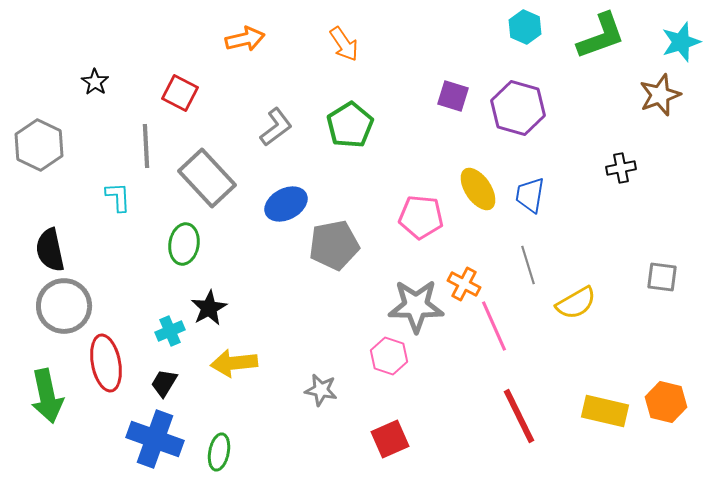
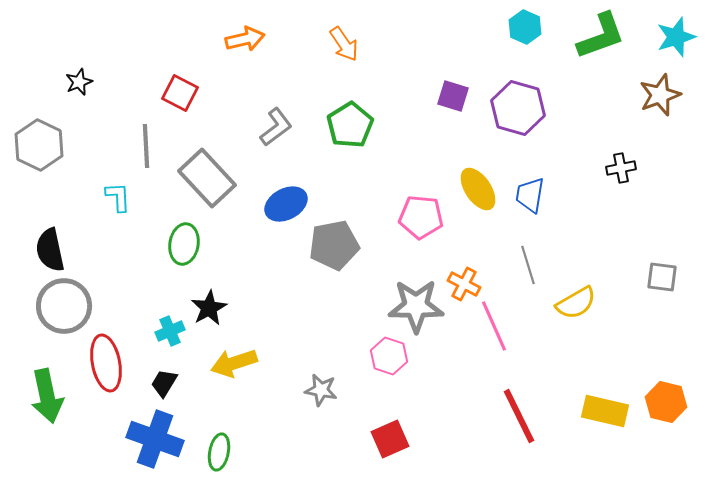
cyan star at (681, 42): moved 5 px left, 5 px up
black star at (95, 82): moved 16 px left; rotated 16 degrees clockwise
yellow arrow at (234, 363): rotated 12 degrees counterclockwise
